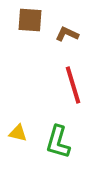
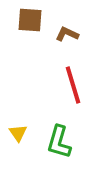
yellow triangle: rotated 42 degrees clockwise
green L-shape: moved 1 px right
